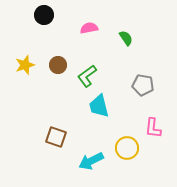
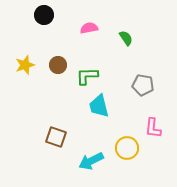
green L-shape: rotated 35 degrees clockwise
